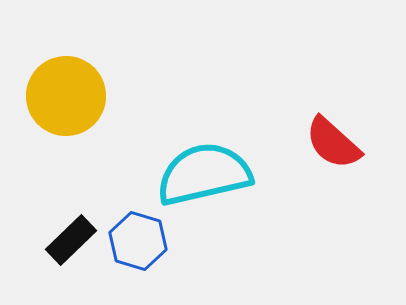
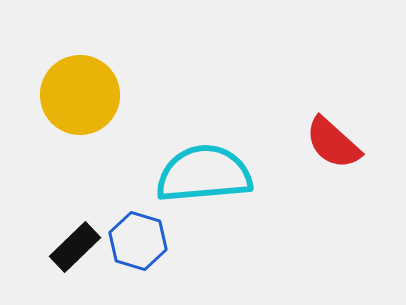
yellow circle: moved 14 px right, 1 px up
cyan semicircle: rotated 8 degrees clockwise
black rectangle: moved 4 px right, 7 px down
